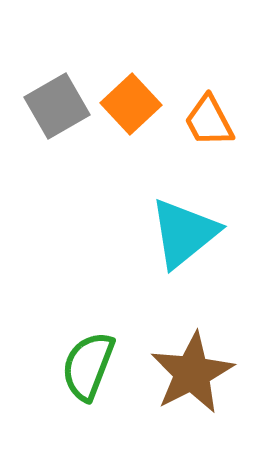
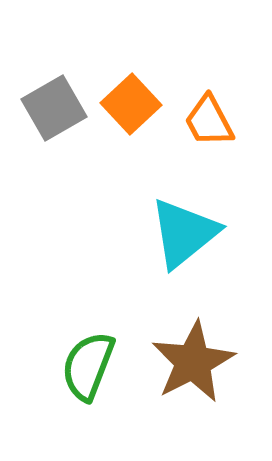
gray square: moved 3 px left, 2 px down
brown star: moved 1 px right, 11 px up
